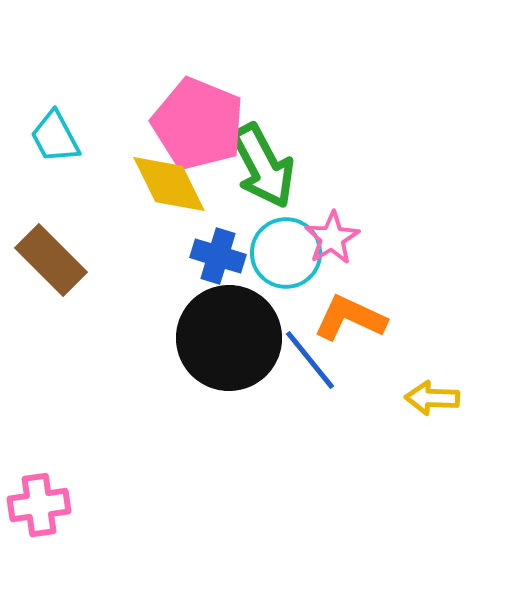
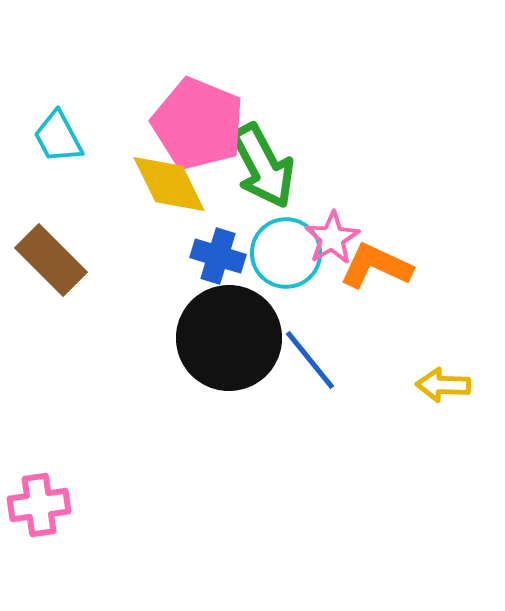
cyan trapezoid: moved 3 px right
orange L-shape: moved 26 px right, 52 px up
yellow arrow: moved 11 px right, 13 px up
